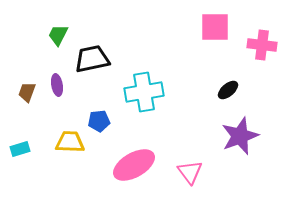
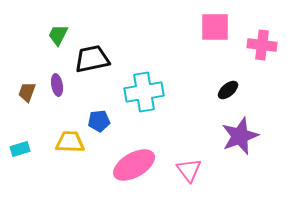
pink triangle: moved 1 px left, 2 px up
